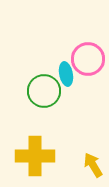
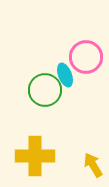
pink circle: moved 2 px left, 2 px up
cyan ellipse: moved 1 px left, 1 px down; rotated 10 degrees counterclockwise
green circle: moved 1 px right, 1 px up
